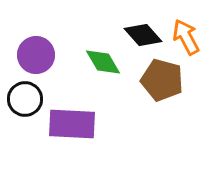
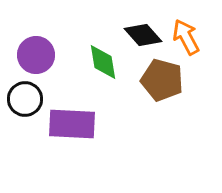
green diamond: rotated 21 degrees clockwise
